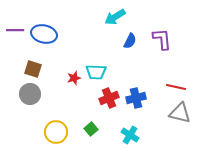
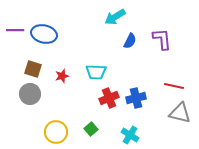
red star: moved 12 px left, 2 px up
red line: moved 2 px left, 1 px up
